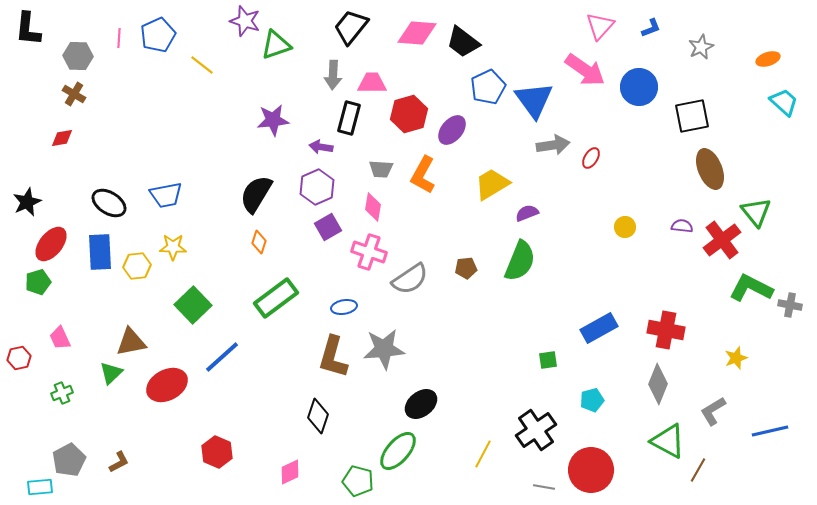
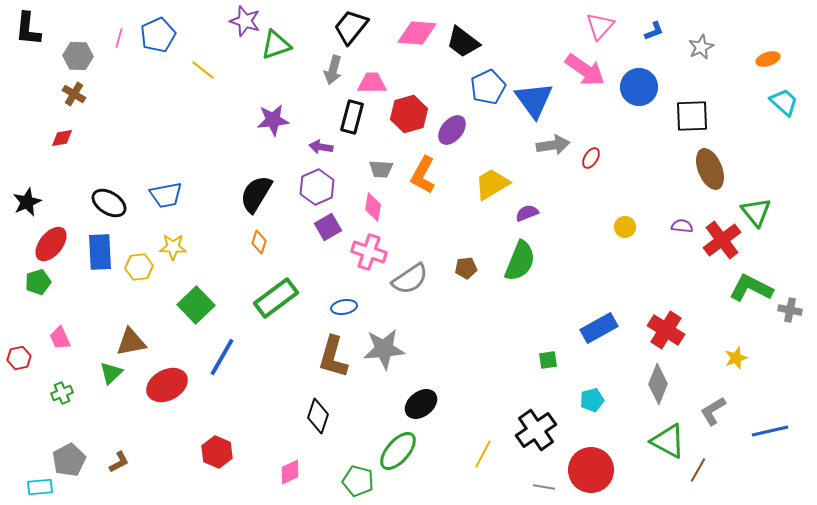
blue L-shape at (651, 28): moved 3 px right, 3 px down
pink line at (119, 38): rotated 12 degrees clockwise
yellow line at (202, 65): moved 1 px right, 5 px down
gray arrow at (333, 75): moved 5 px up; rotated 12 degrees clockwise
black square at (692, 116): rotated 9 degrees clockwise
black rectangle at (349, 118): moved 3 px right, 1 px up
yellow hexagon at (137, 266): moved 2 px right, 1 px down
green square at (193, 305): moved 3 px right
gray cross at (790, 305): moved 5 px down
red cross at (666, 330): rotated 21 degrees clockwise
blue line at (222, 357): rotated 18 degrees counterclockwise
